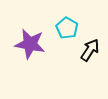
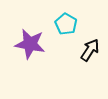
cyan pentagon: moved 1 px left, 4 px up
